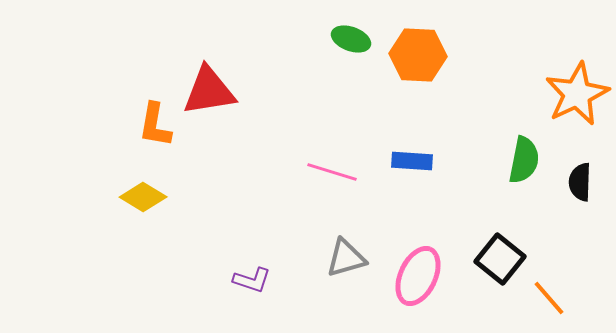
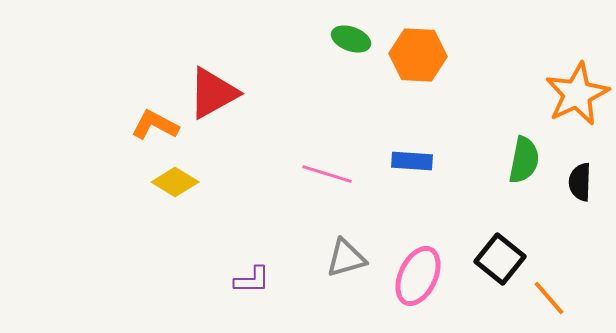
red triangle: moved 4 px right, 2 px down; rotated 20 degrees counterclockwise
orange L-shape: rotated 108 degrees clockwise
pink line: moved 5 px left, 2 px down
yellow diamond: moved 32 px right, 15 px up
purple L-shape: rotated 18 degrees counterclockwise
